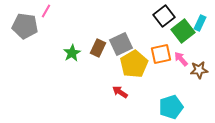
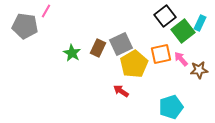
black square: moved 1 px right
green star: rotated 12 degrees counterclockwise
red arrow: moved 1 px right, 1 px up
